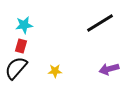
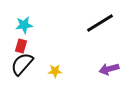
black semicircle: moved 6 px right, 4 px up
